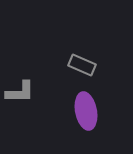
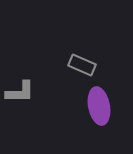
purple ellipse: moved 13 px right, 5 px up
